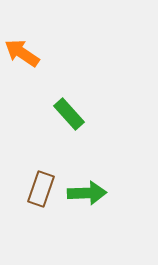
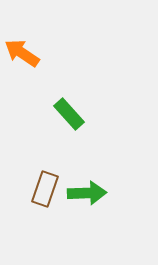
brown rectangle: moved 4 px right
